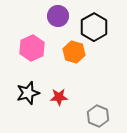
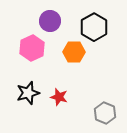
purple circle: moved 8 px left, 5 px down
orange hexagon: rotated 15 degrees counterclockwise
red star: rotated 18 degrees clockwise
gray hexagon: moved 7 px right, 3 px up
